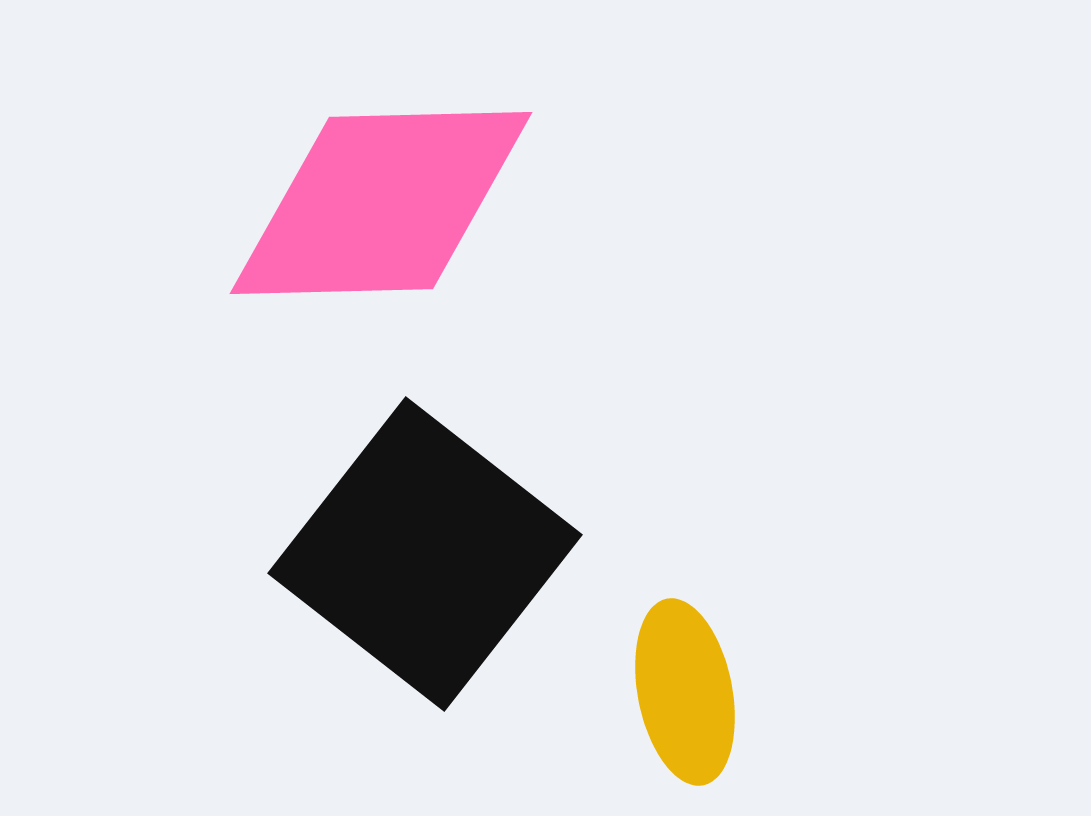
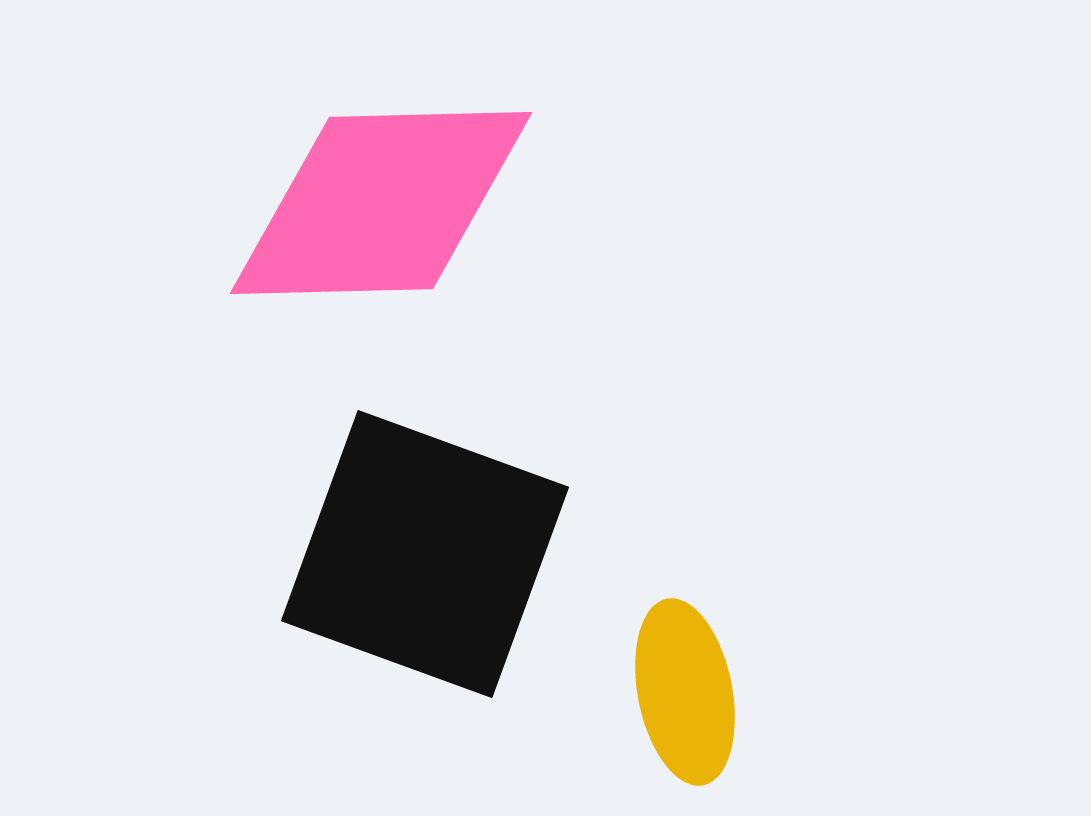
black square: rotated 18 degrees counterclockwise
